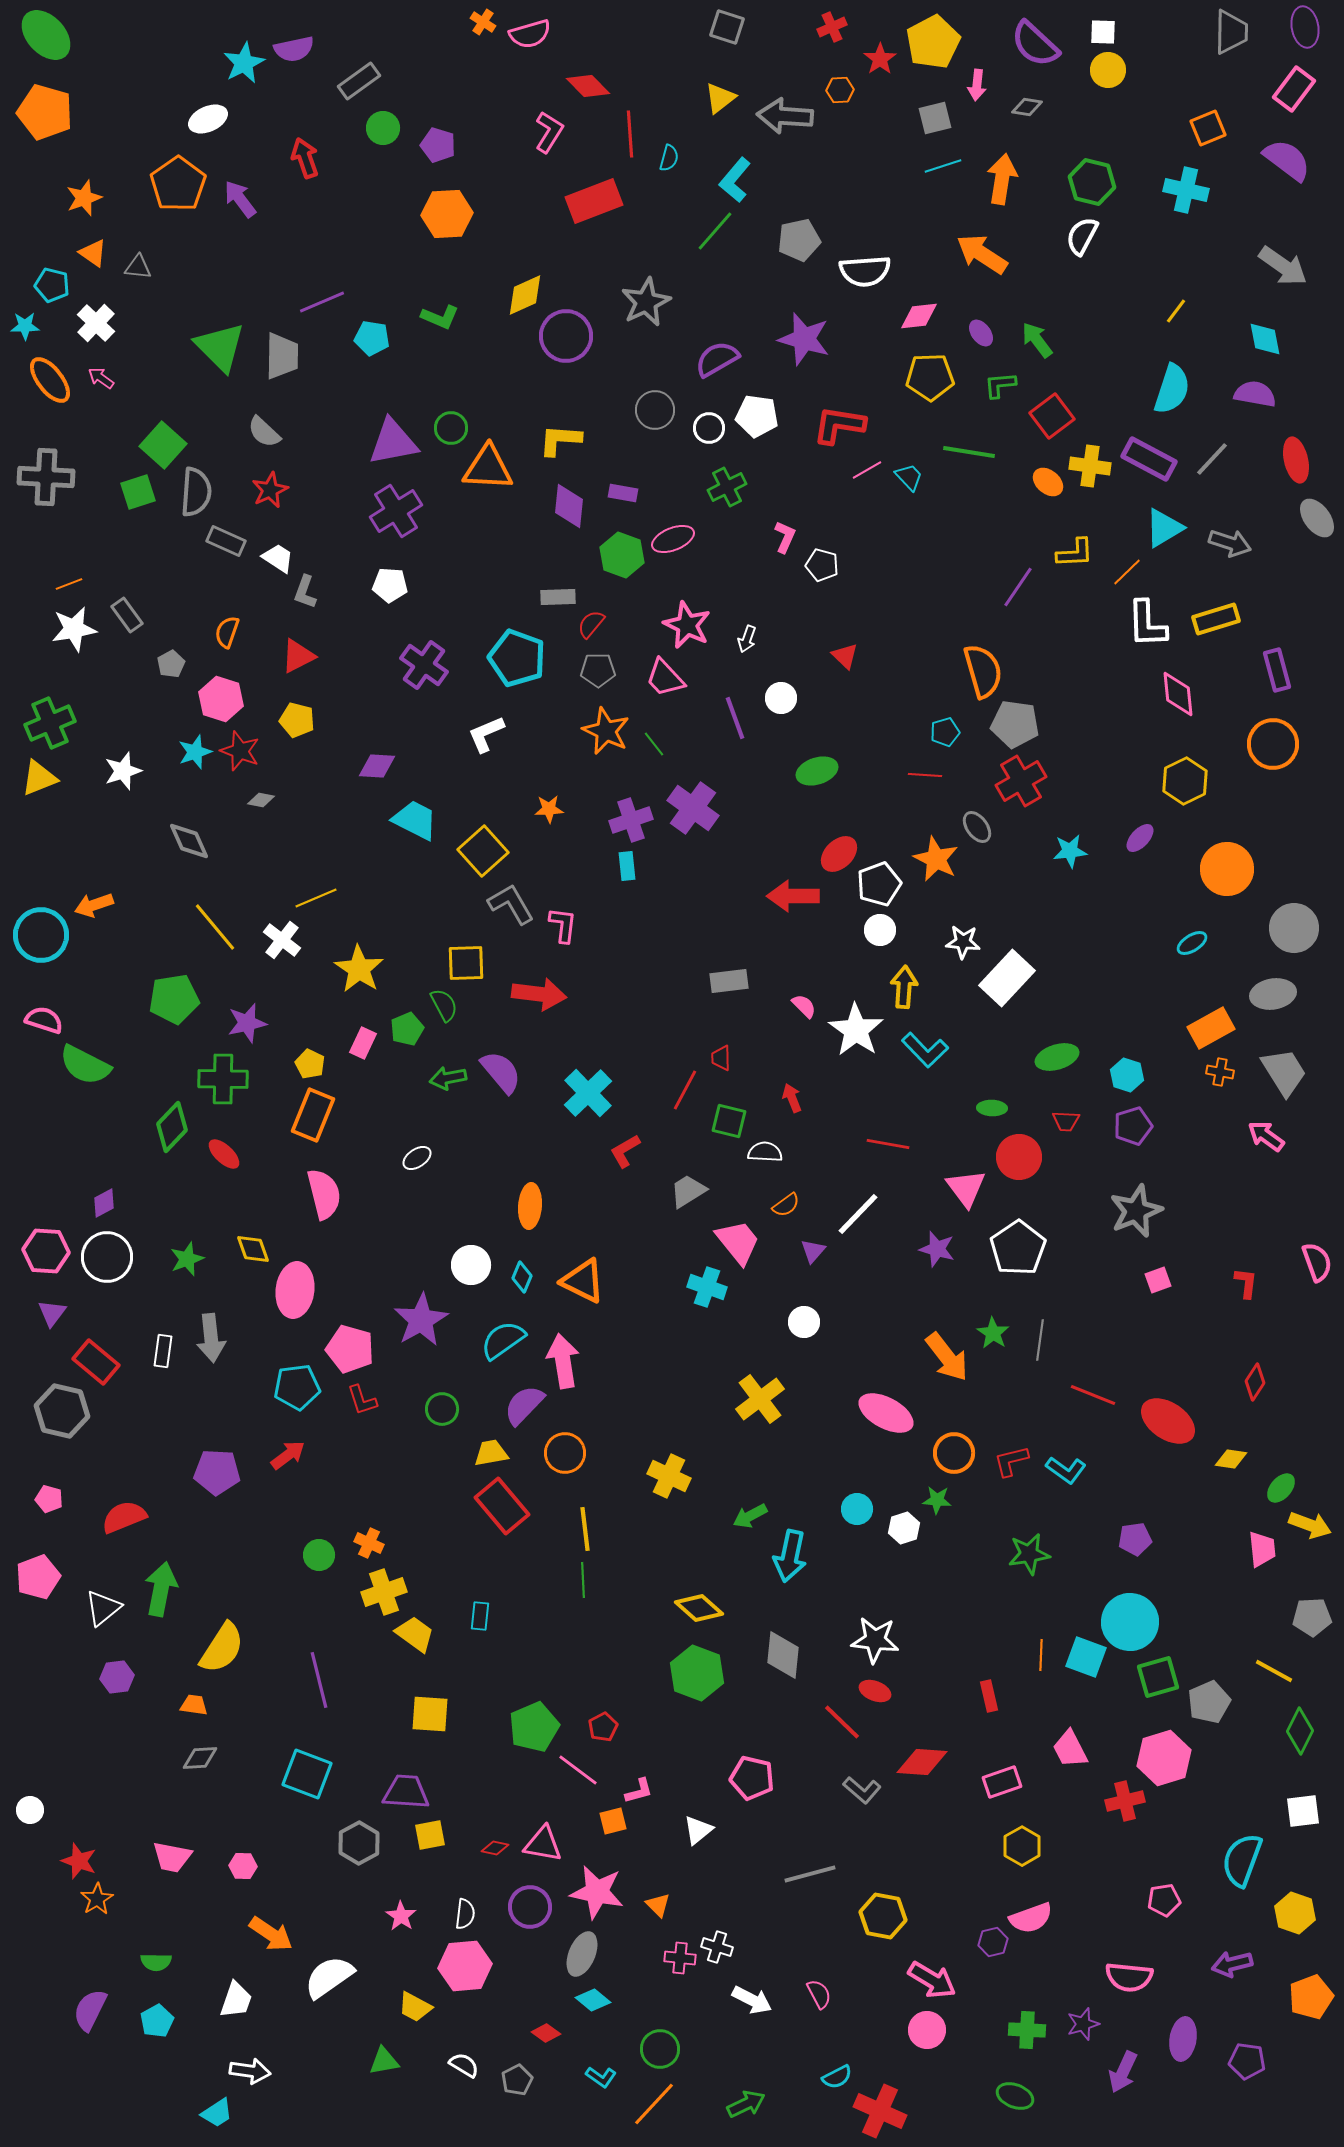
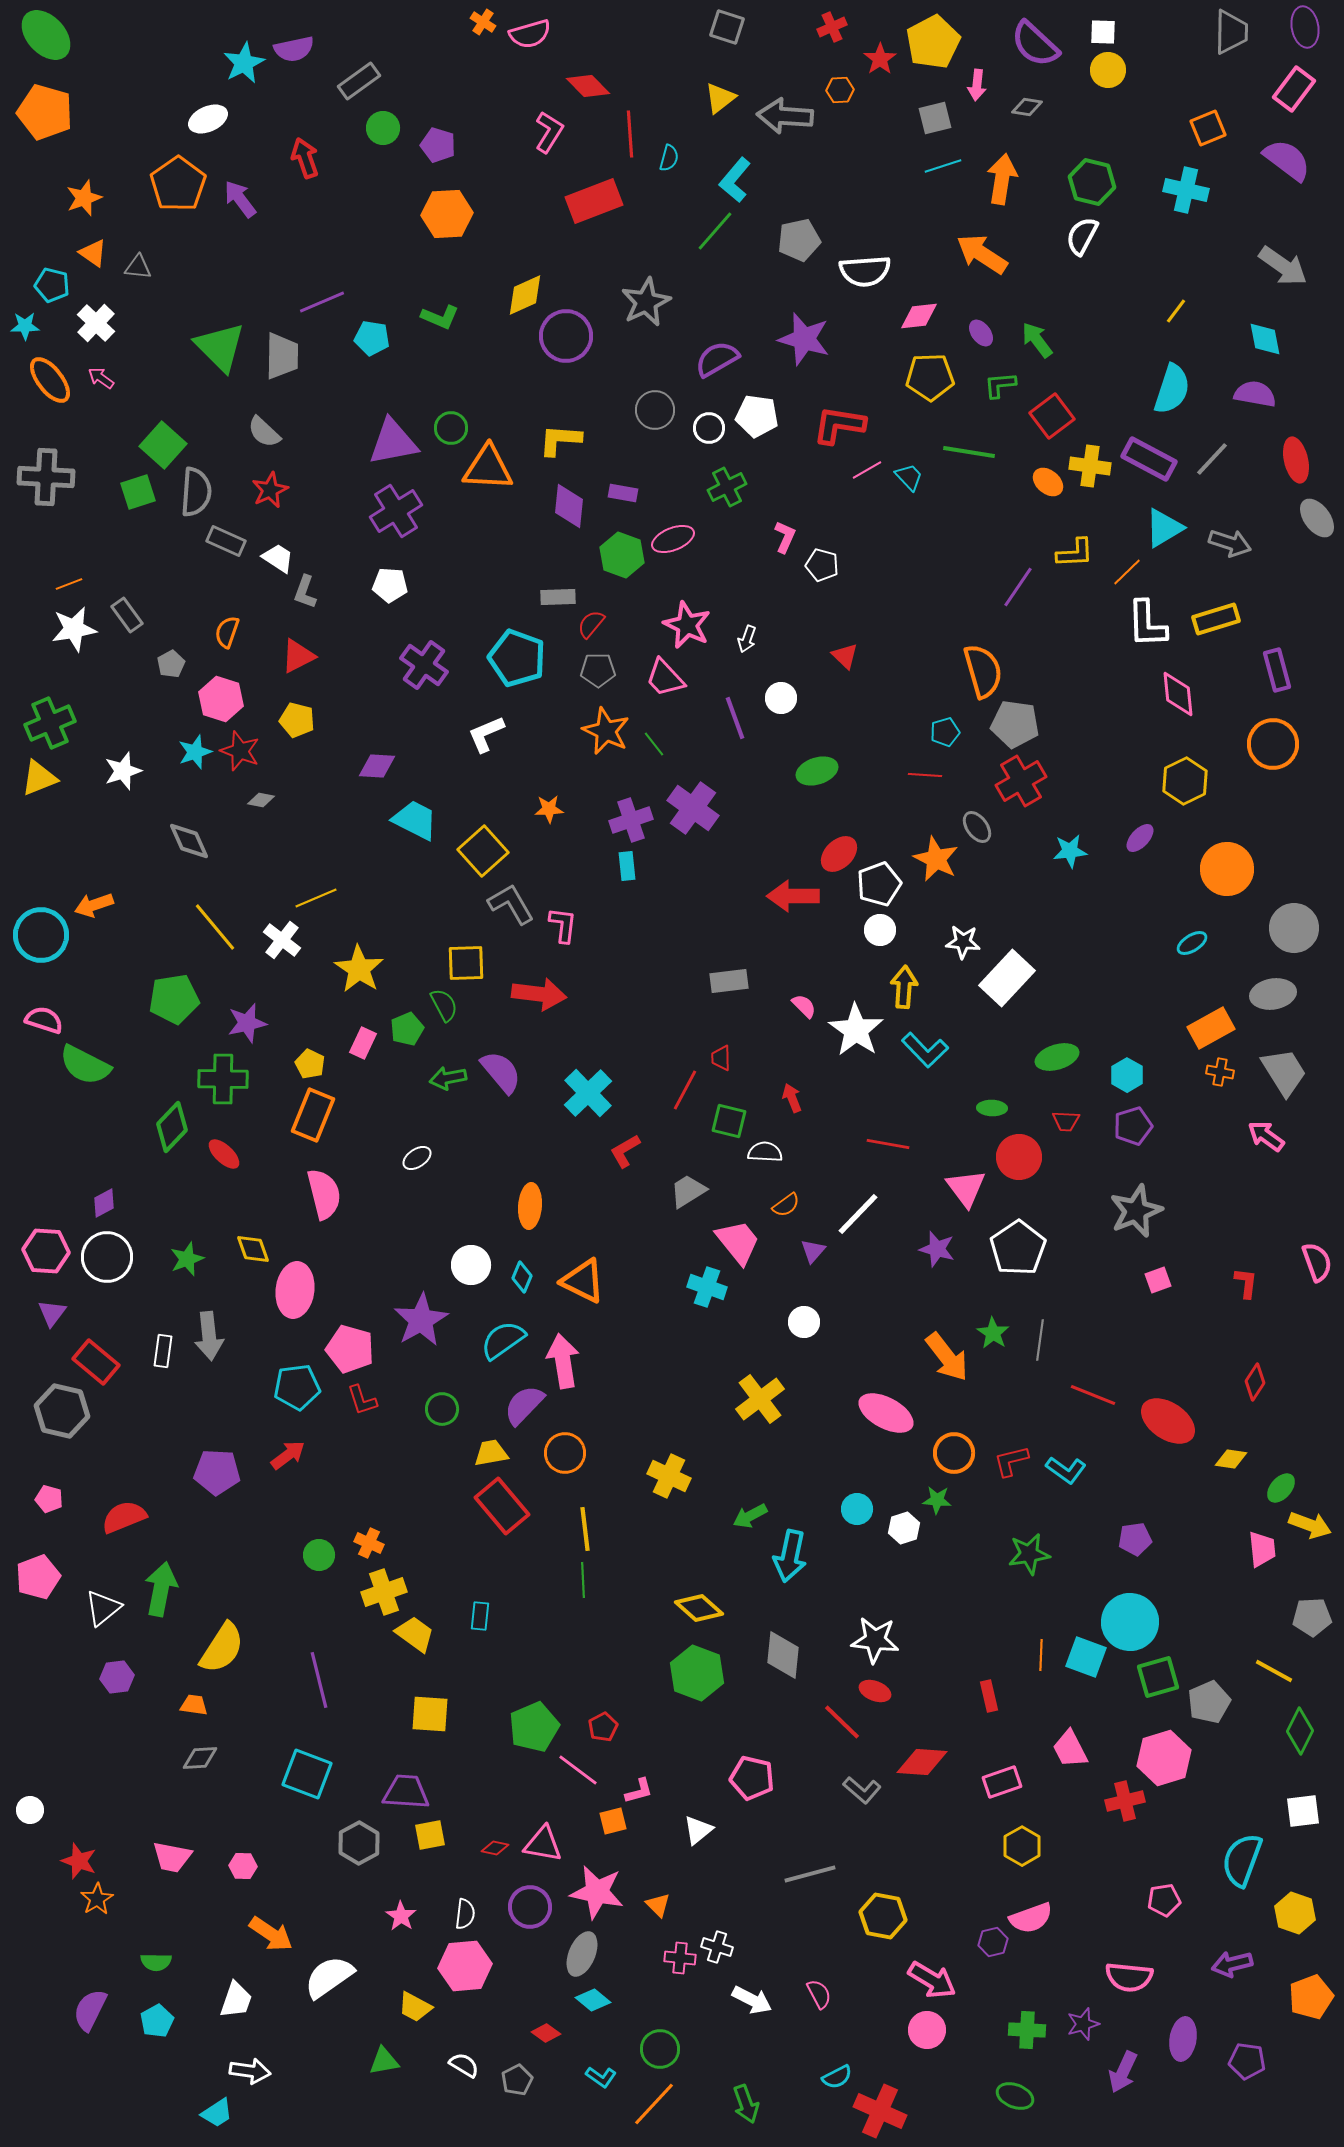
cyan hexagon at (1127, 1075): rotated 12 degrees clockwise
gray arrow at (211, 1338): moved 2 px left, 2 px up
green arrow at (746, 2104): rotated 96 degrees clockwise
